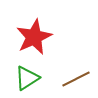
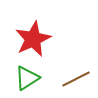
red star: moved 1 px left, 2 px down
